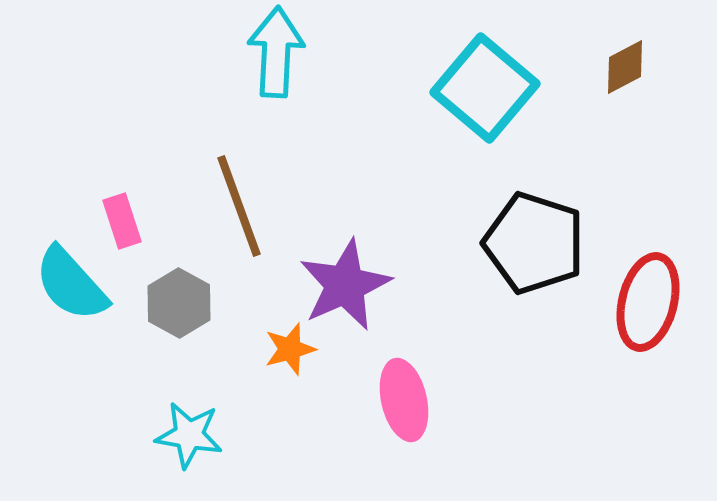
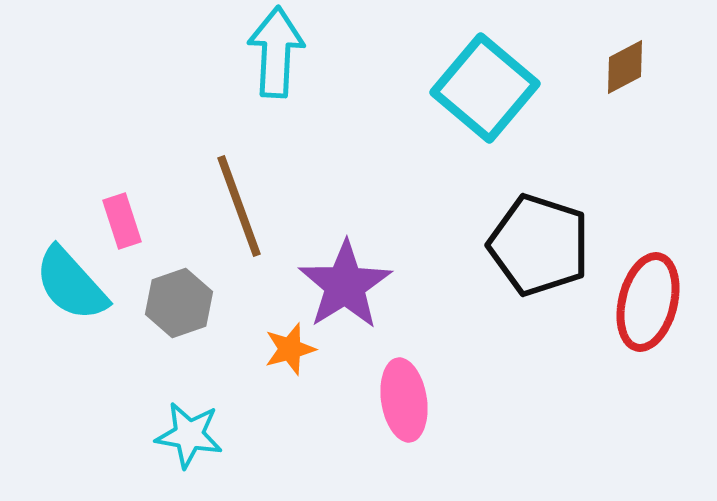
black pentagon: moved 5 px right, 2 px down
purple star: rotated 8 degrees counterclockwise
gray hexagon: rotated 12 degrees clockwise
pink ellipse: rotated 4 degrees clockwise
